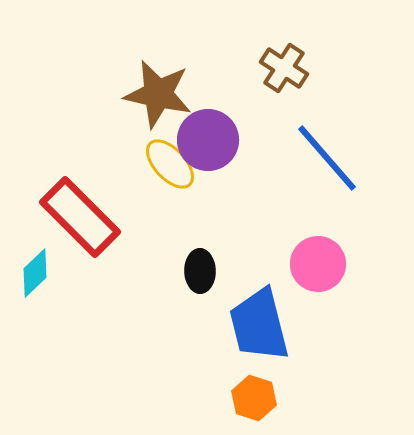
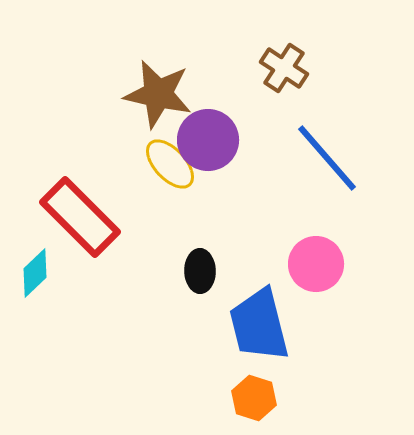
pink circle: moved 2 px left
